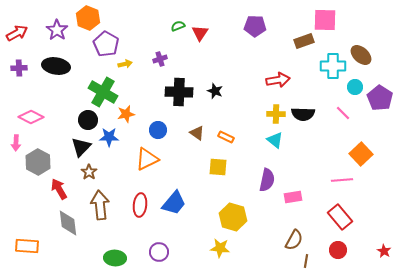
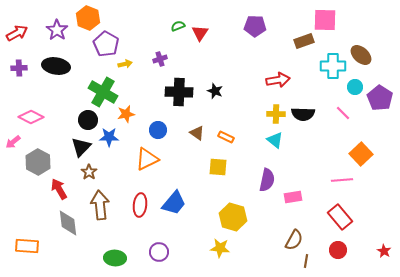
pink arrow at (16, 143): moved 3 px left, 1 px up; rotated 49 degrees clockwise
